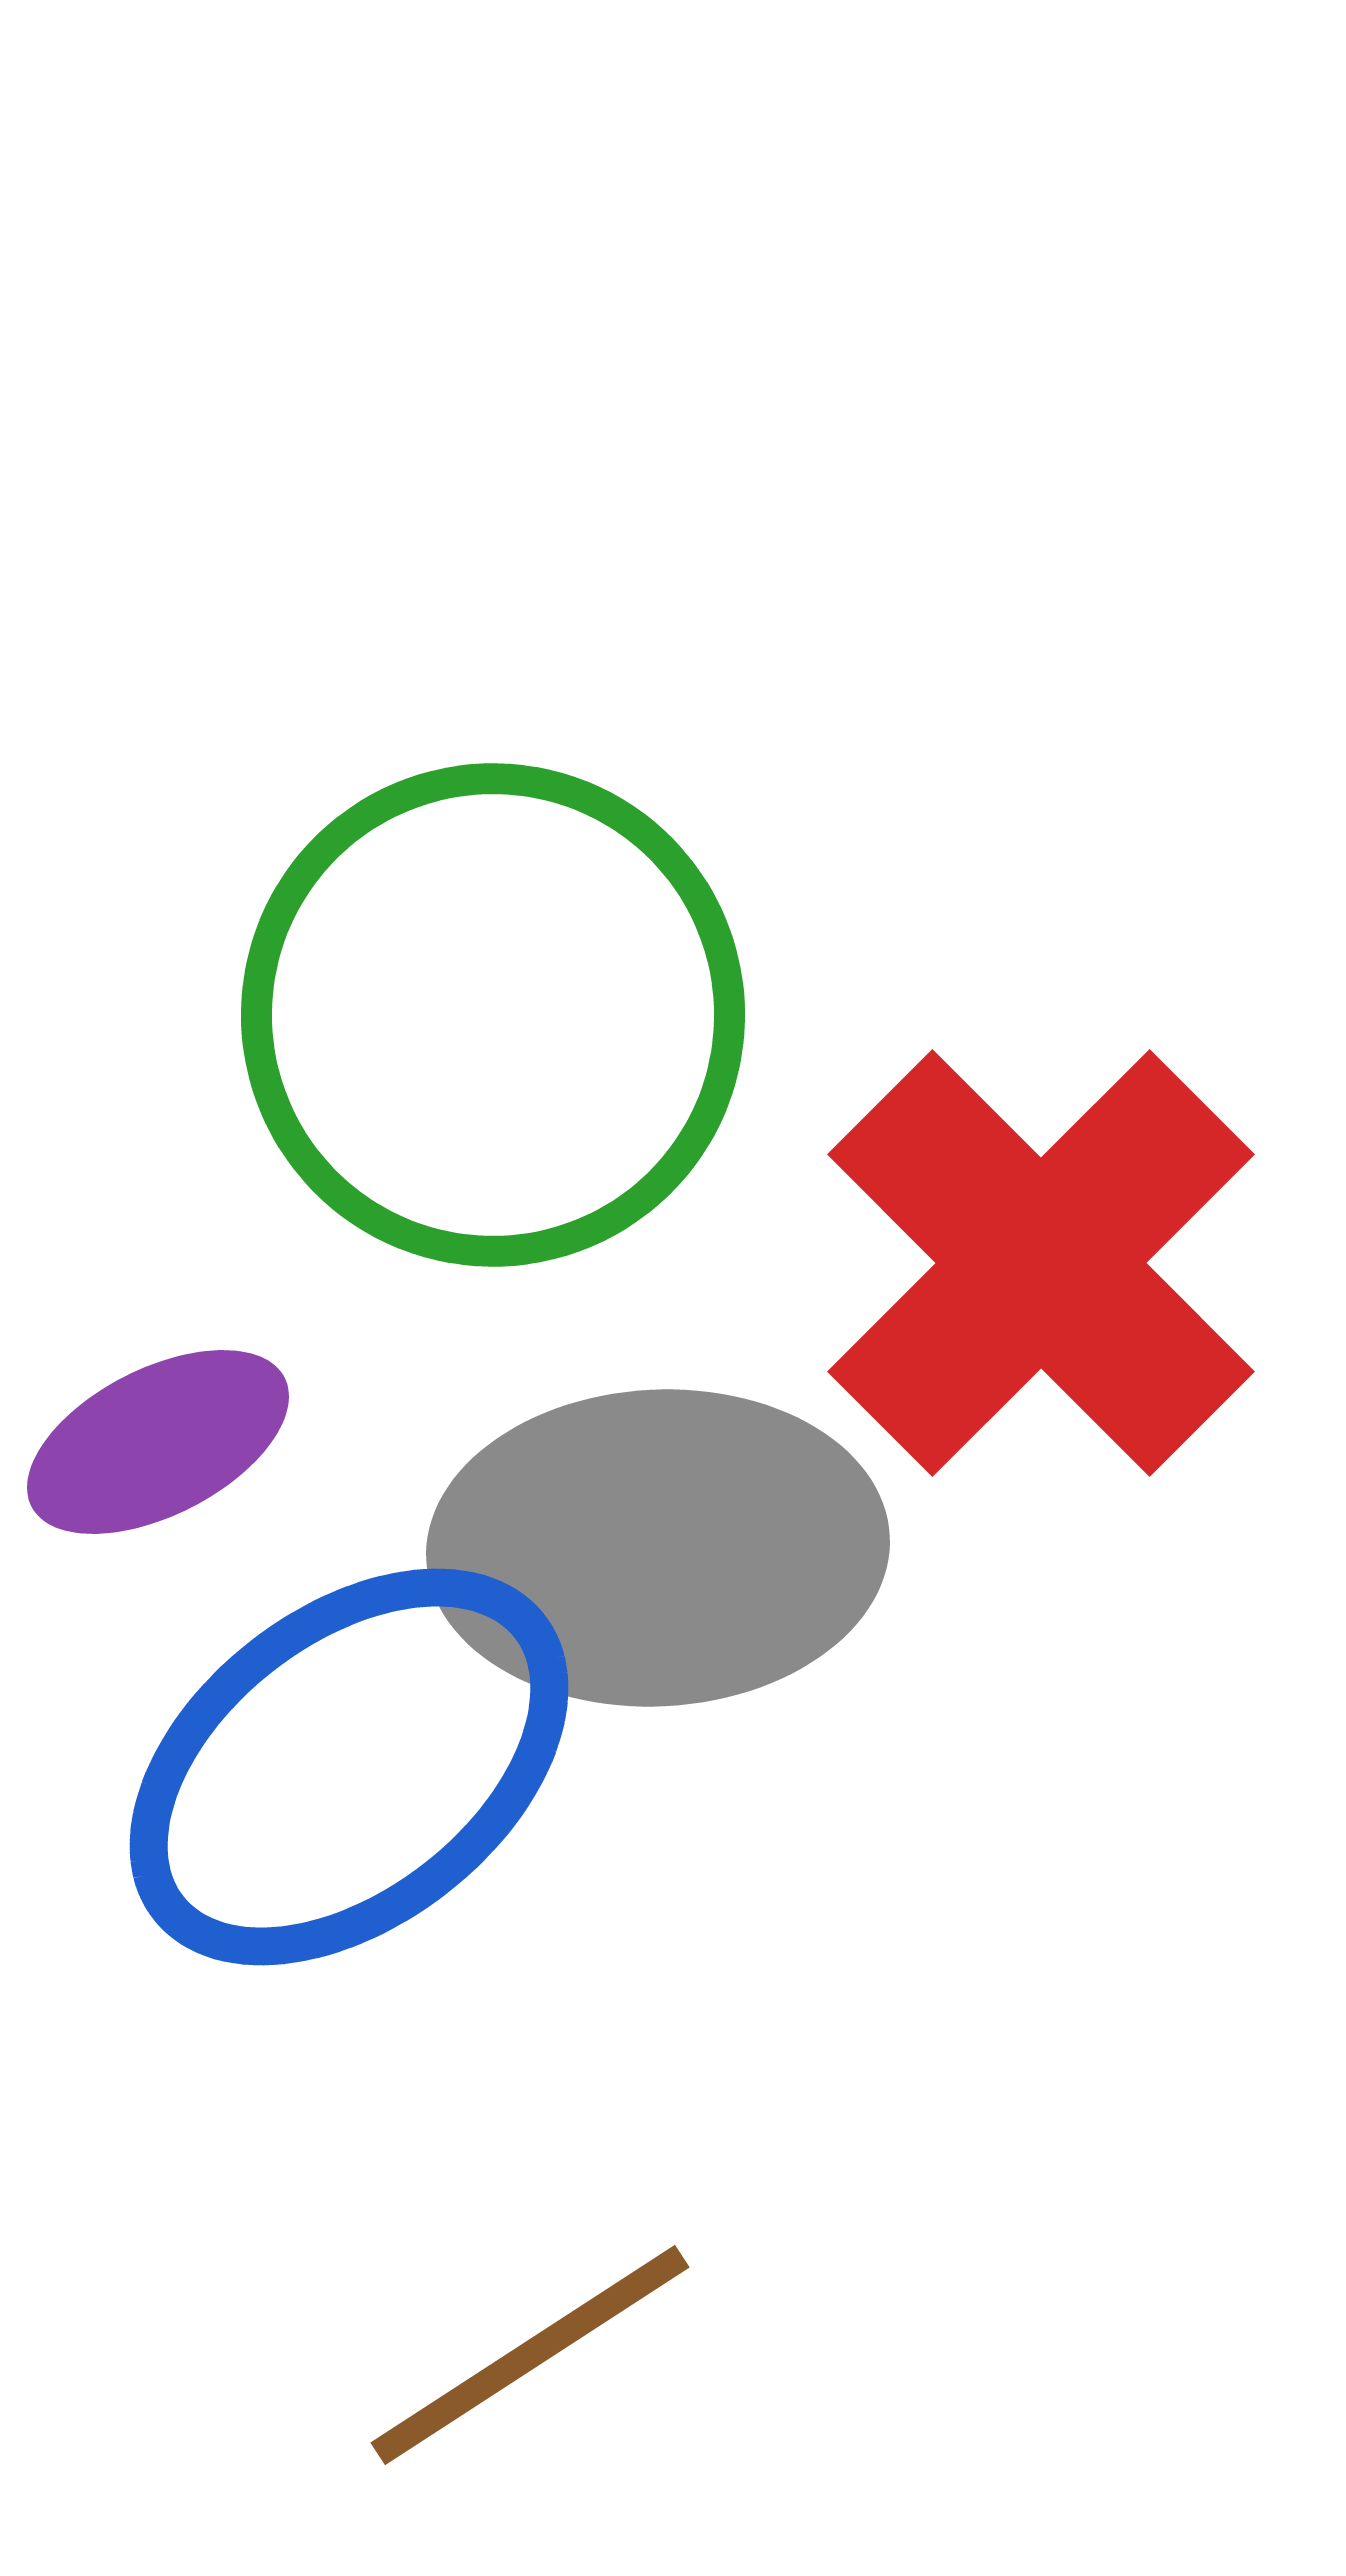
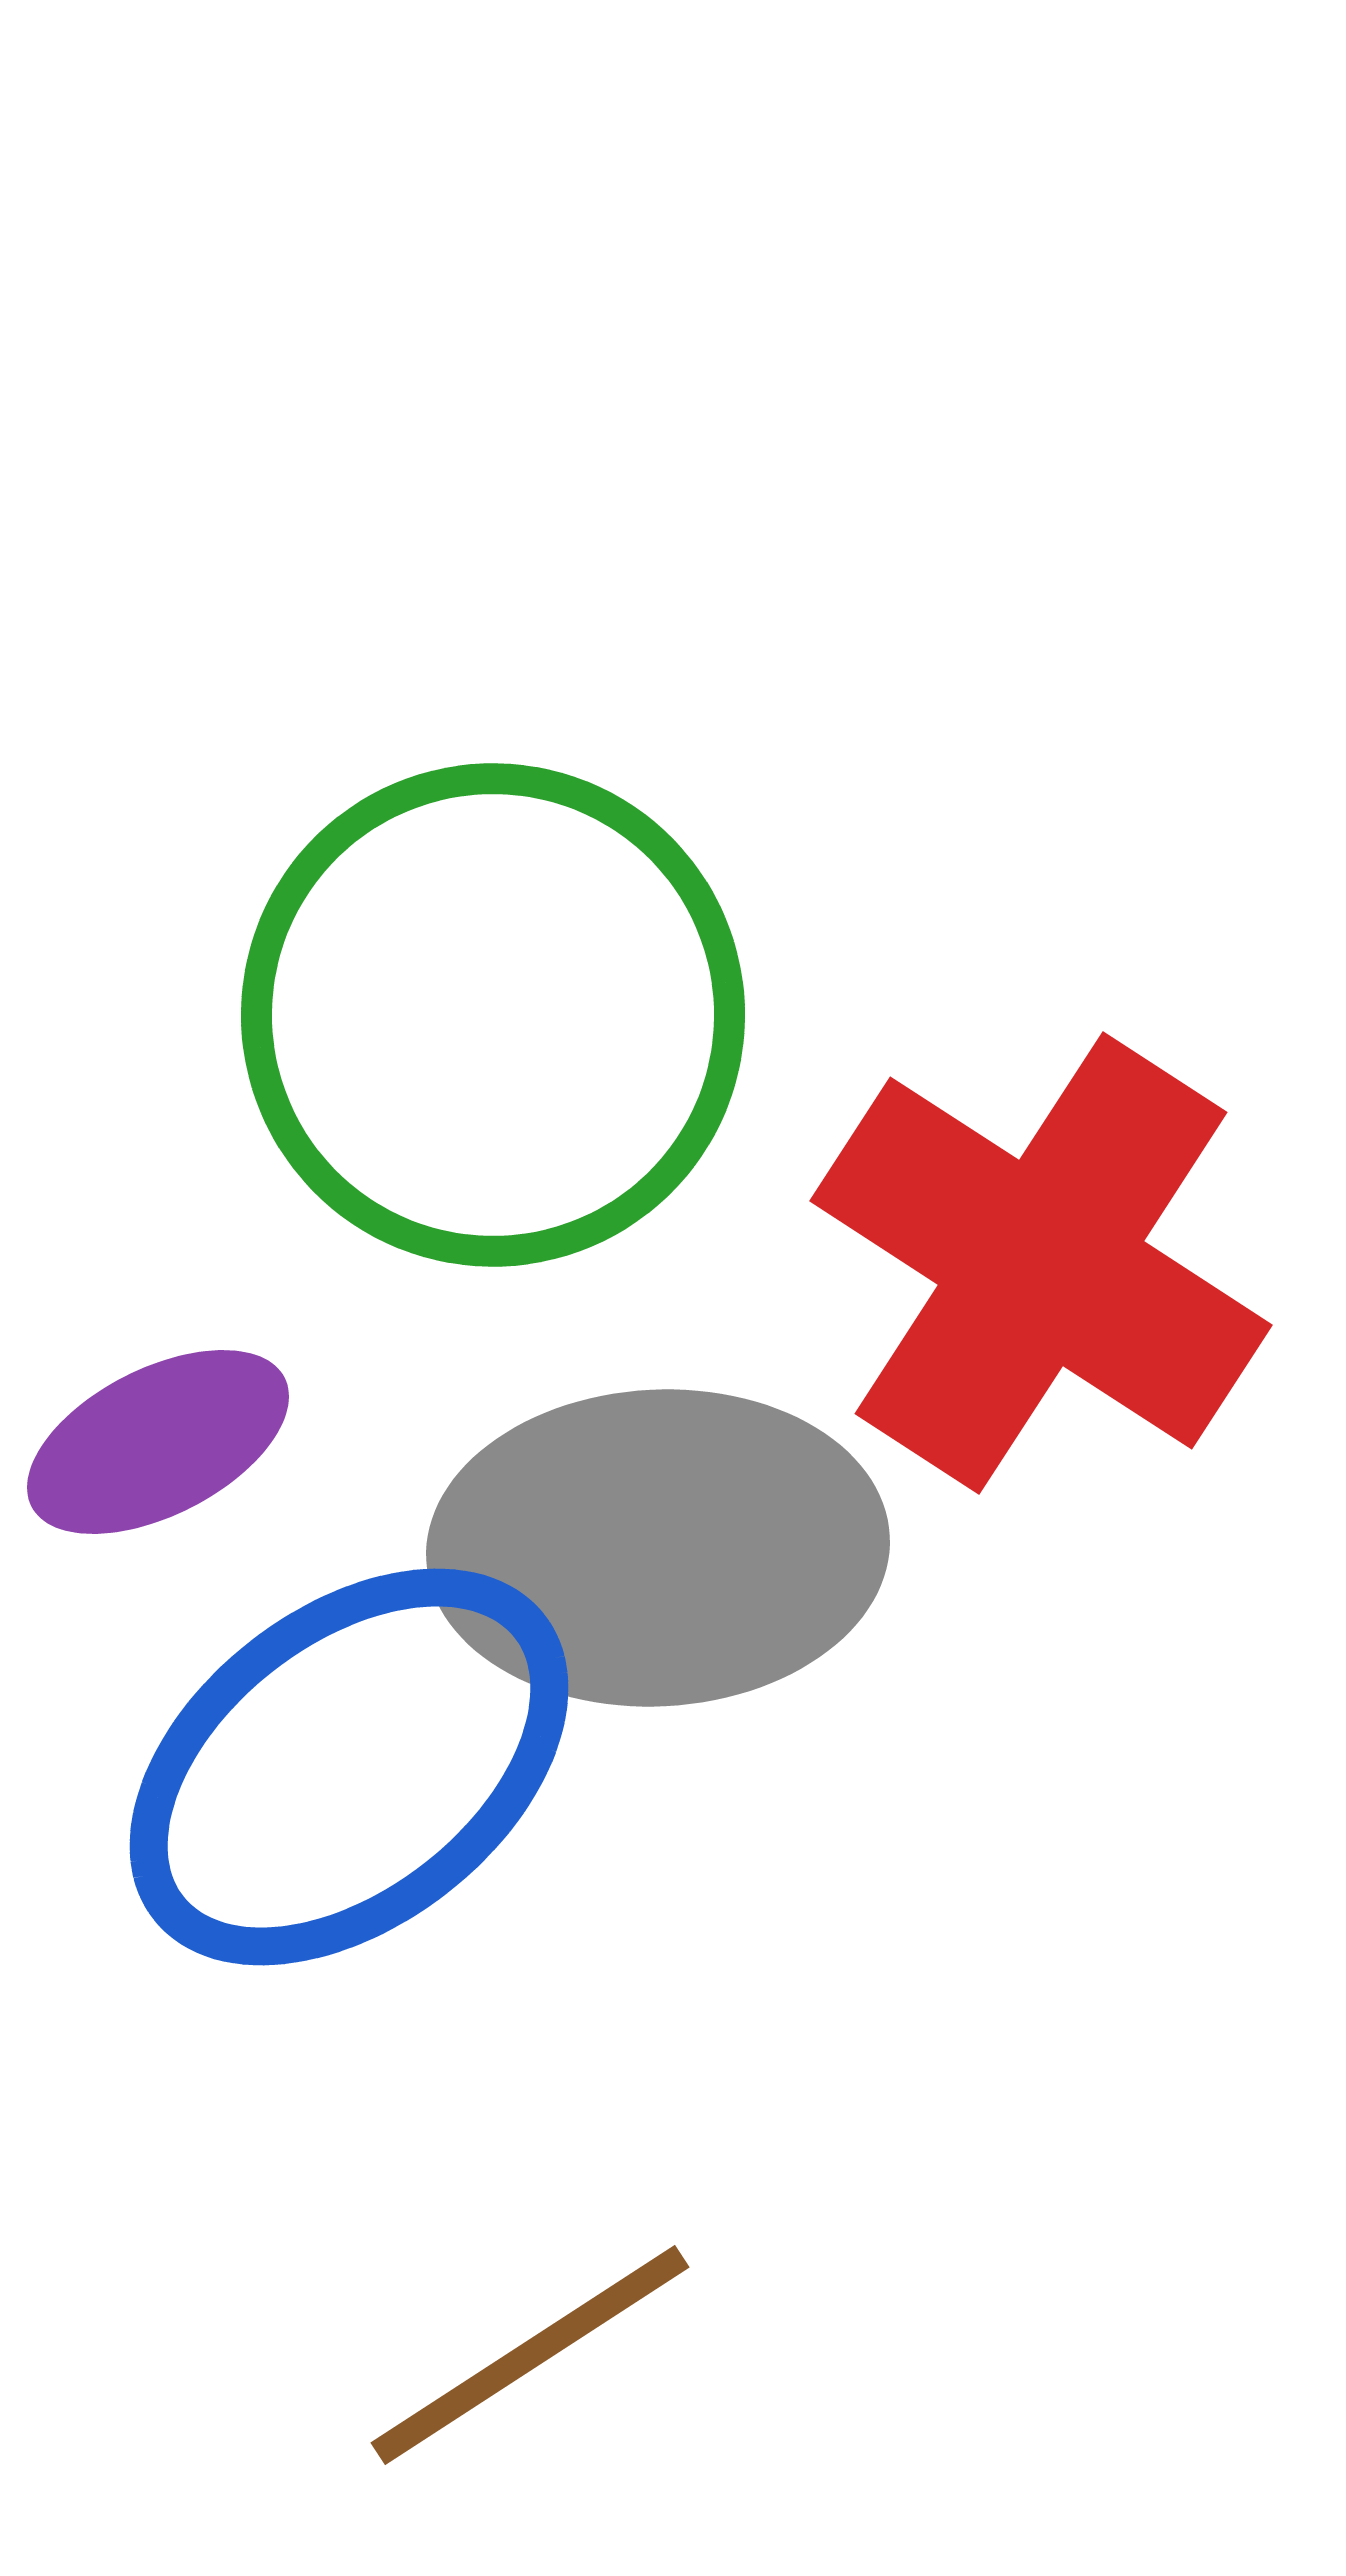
red cross: rotated 12 degrees counterclockwise
